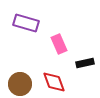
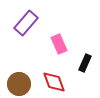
purple rectangle: rotated 65 degrees counterclockwise
black rectangle: rotated 54 degrees counterclockwise
brown circle: moved 1 px left
